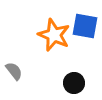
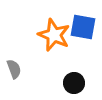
blue square: moved 2 px left, 1 px down
gray semicircle: moved 2 px up; rotated 18 degrees clockwise
